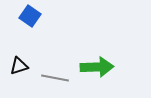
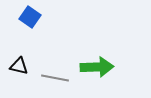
blue square: moved 1 px down
black triangle: rotated 30 degrees clockwise
